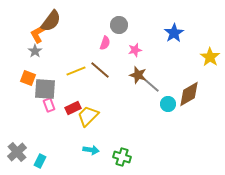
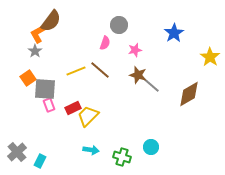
orange square: rotated 35 degrees clockwise
cyan circle: moved 17 px left, 43 px down
